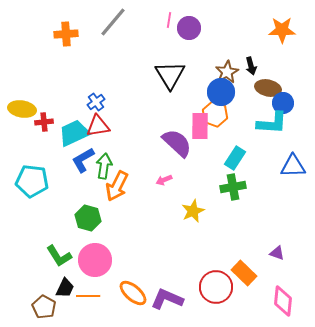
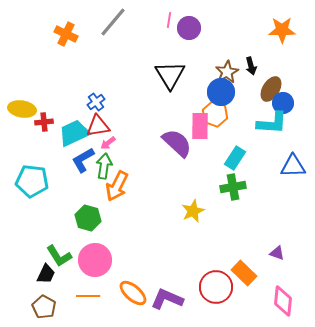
orange cross at (66, 34): rotated 30 degrees clockwise
brown ellipse at (268, 88): moved 3 px right, 1 px down; rotated 70 degrees counterclockwise
pink arrow at (164, 180): moved 56 px left, 37 px up; rotated 14 degrees counterclockwise
black trapezoid at (65, 288): moved 19 px left, 14 px up
